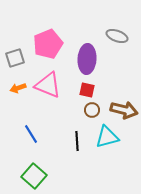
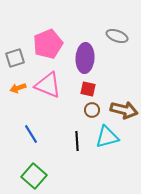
purple ellipse: moved 2 px left, 1 px up
red square: moved 1 px right, 1 px up
